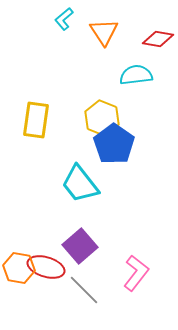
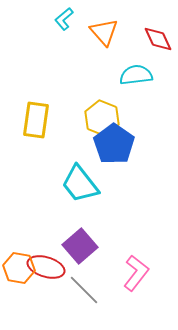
orange triangle: rotated 8 degrees counterclockwise
red diamond: rotated 56 degrees clockwise
